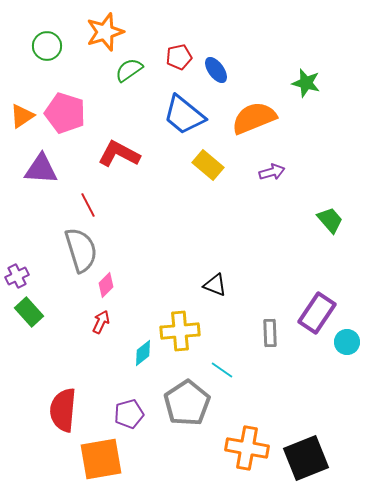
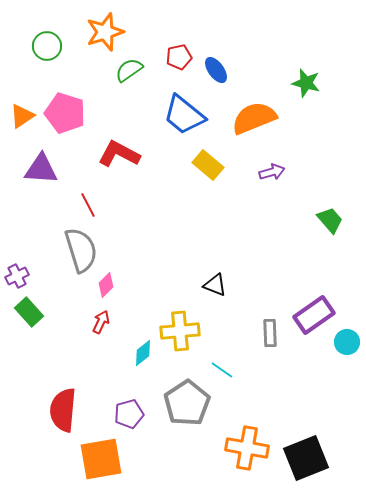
purple rectangle: moved 3 px left, 2 px down; rotated 21 degrees clockwise
